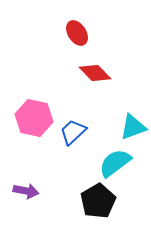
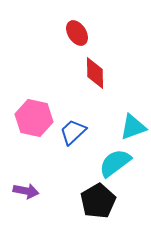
red diamond: rotated 44 degrees clockwise
